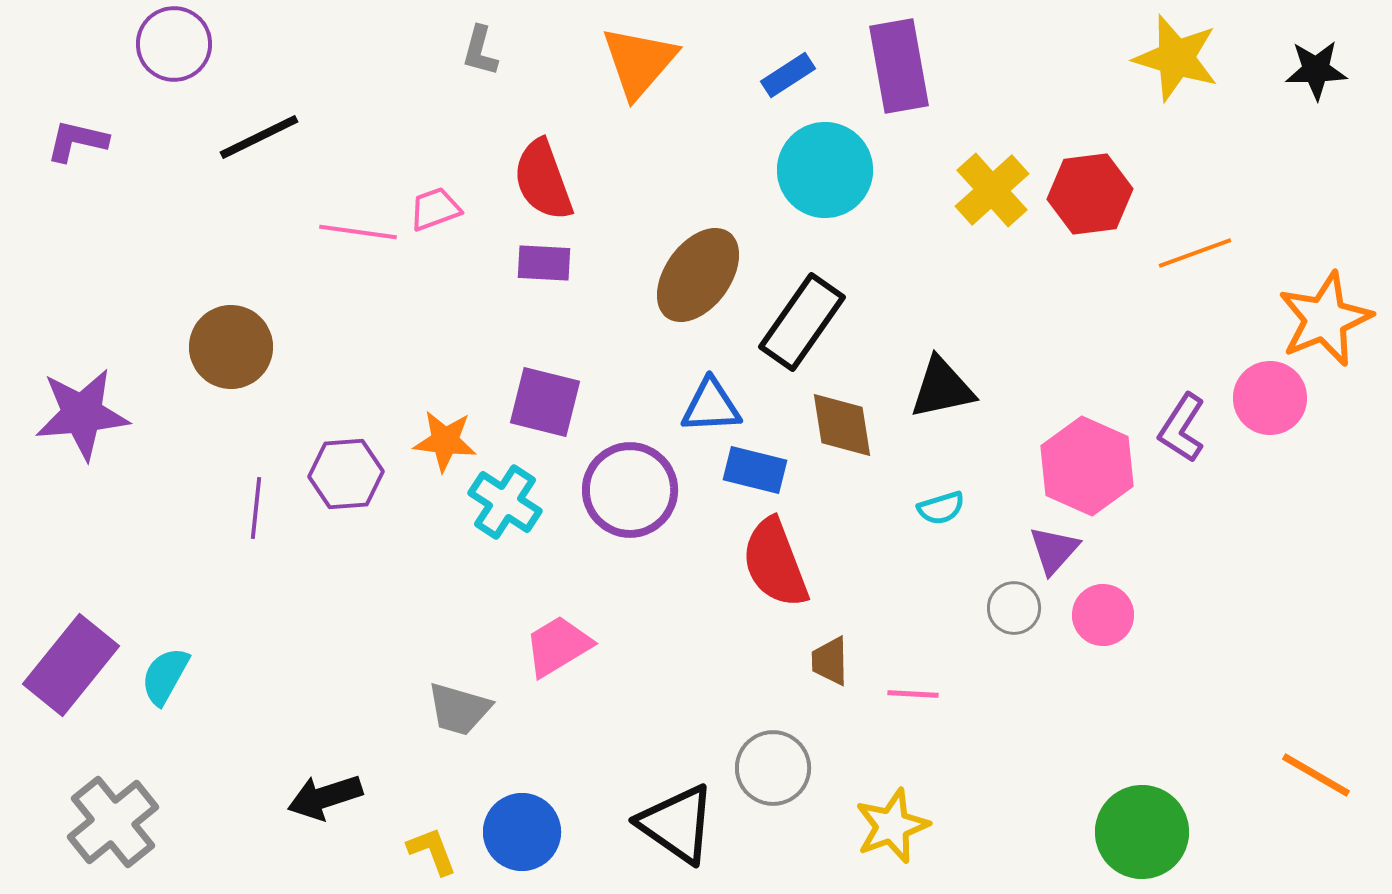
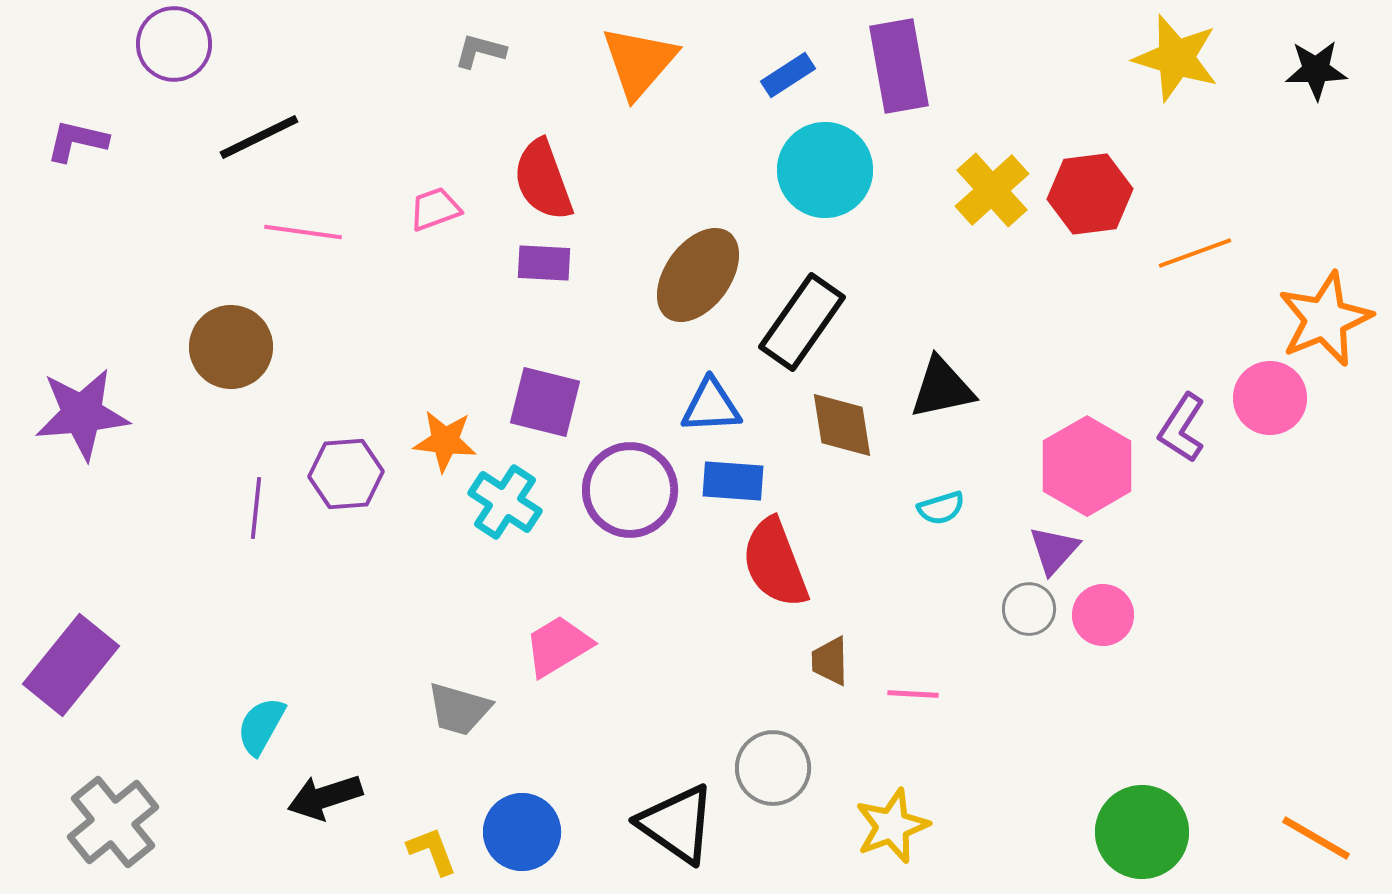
gray L-shape at (480, 51): rotated 90 degrees clockwise
pink line at (358, 232): moved 55 px left
pink hexagon at (1087, 466): rotated 6 degrees clockwise
blue rectangle at (755, 470): moved 22 px left, 11 px down; rotated 10 degrees counterclockwise
gray circle at (1014, 608): moved 15 px right, 1 px down
cyan semicircle at (165, 676): moved 96 px right, 50 px down
orange line at (1316, 775): moved 63 px down
